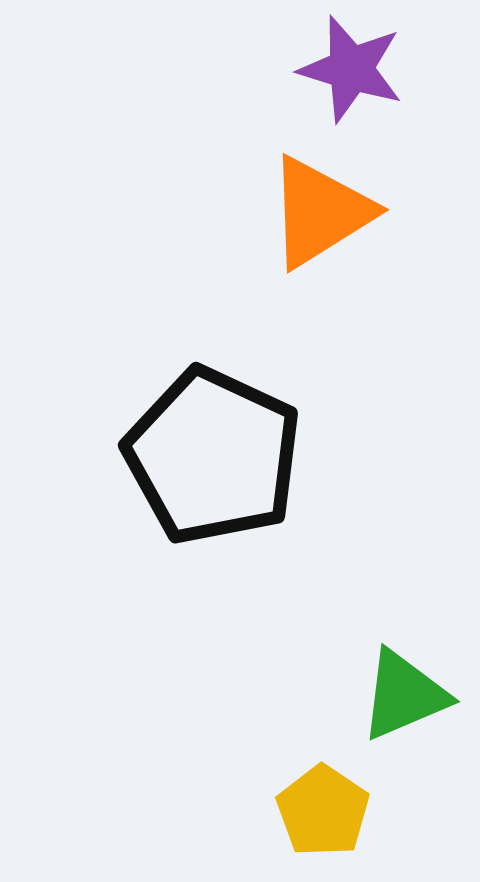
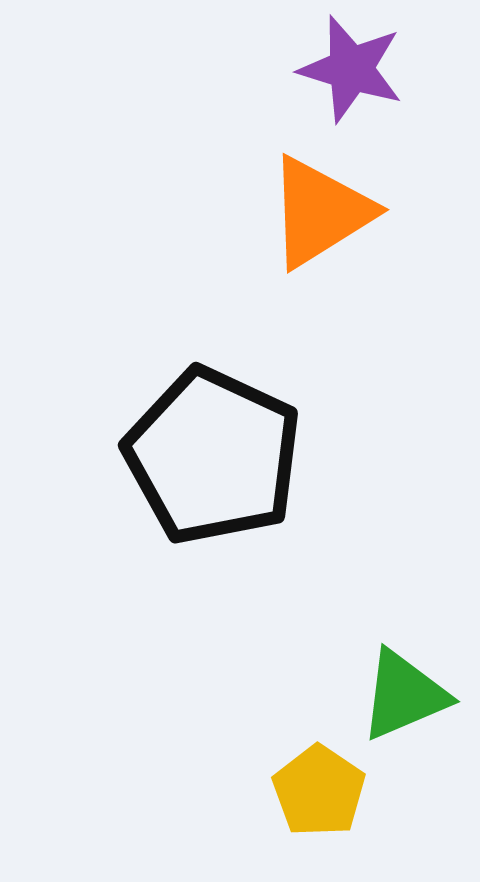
yellow pentagon: moved 4 px left, 20 px up
